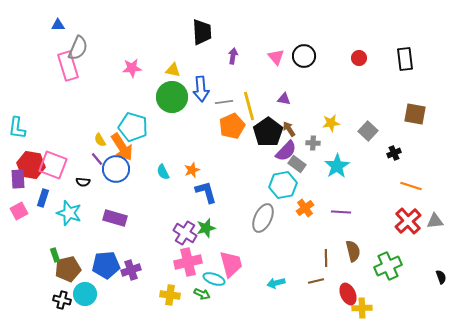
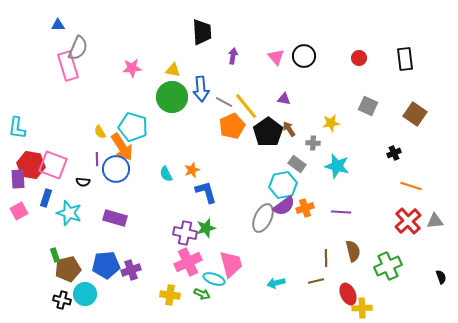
gray line at (224, 102): rotated 36 degrees clockwise
yellow line at (249, 106): moved 3 px left; rotated 24 degrees counterclockwise
brown square at (415, 114): rotated 25 degrees clockwise
gray square at (368, 131): moved 25 px up; rotated 18 degrees counterclockwise
yellow semicircle at (100, 140): moved 8 px up
purple semicircle at (286, 151): moved 2 px left, 55 px down; rotated 10 degrees clockwise
purple line at (97, 159): rotated 40 degrees clockwise
cyan star at (337, 166): rotated 25 degrees counterclockwise
cyan semicircle at (163, 172): moved 3 px right, 2 px down
blue rectangle at (43, 198): moved 3 px right
orange cross at (305, 208): rotated 18 degrees clockwise
purple cross at (185, 233): rotated 20 degrees counterclockwise
pink cross at (188, 262): rotated 12 degrees counterclockwise
